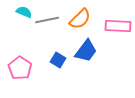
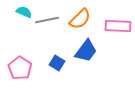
blue square: moved 1 px left, 3 px down
